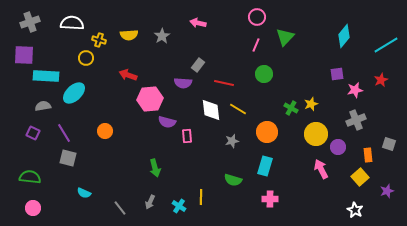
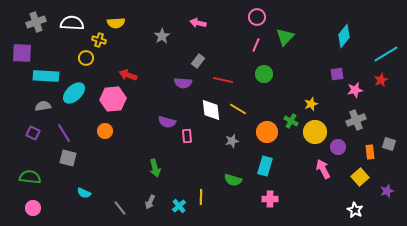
gray cross at (30, 22): moved 6 px right
yellow semicircle at (129, 35): moved 13 px left, 12 px up
cyan line at (386, 45): moved 9 px down
purple square at (24, 55): moved 2 px left, 2 px up
gray rectangle at (198, 65): moved 4 px up
red line at (224, 83): moved 1 px left, 3 px up
pink hexagon at (150, 99): moved 37 px left
green cross at (291, 108): moved 13 px down
yellow circle at (316, 134): moved 1 px left, 2 px up
orange rectangle at (368, 155): moved 2 px right, 3 px up
pink arrow at (321, 169): moved 2 px right
cyan cross at (179, 206): rotated 16 degrees clockwise
